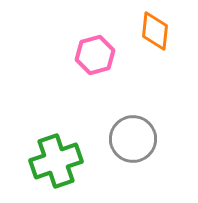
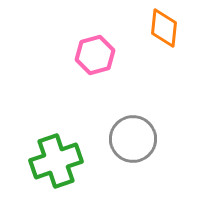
orange diamond: moved 9 px right, 3 px up
